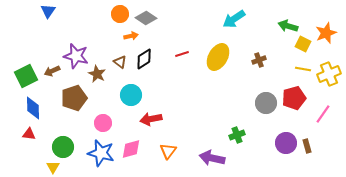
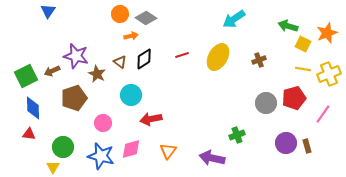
orange star: moved 1 px right
red line: moved 1 px down
blue star: moved 3 px down
